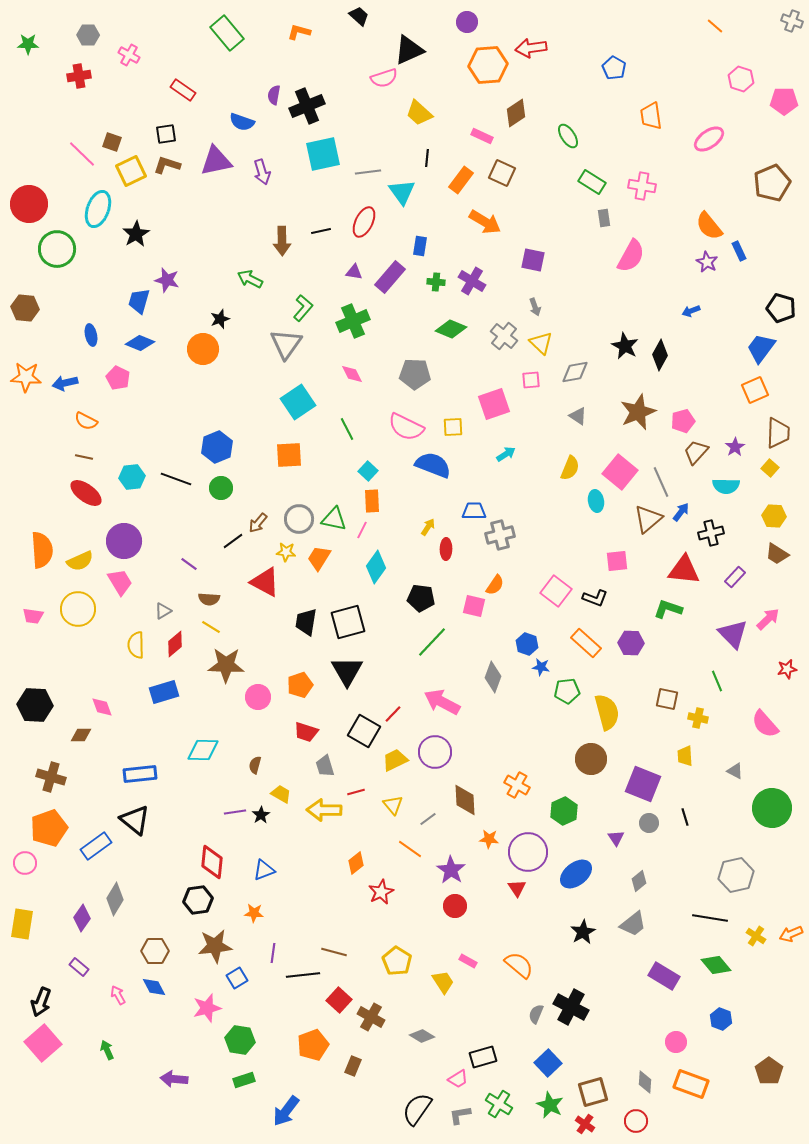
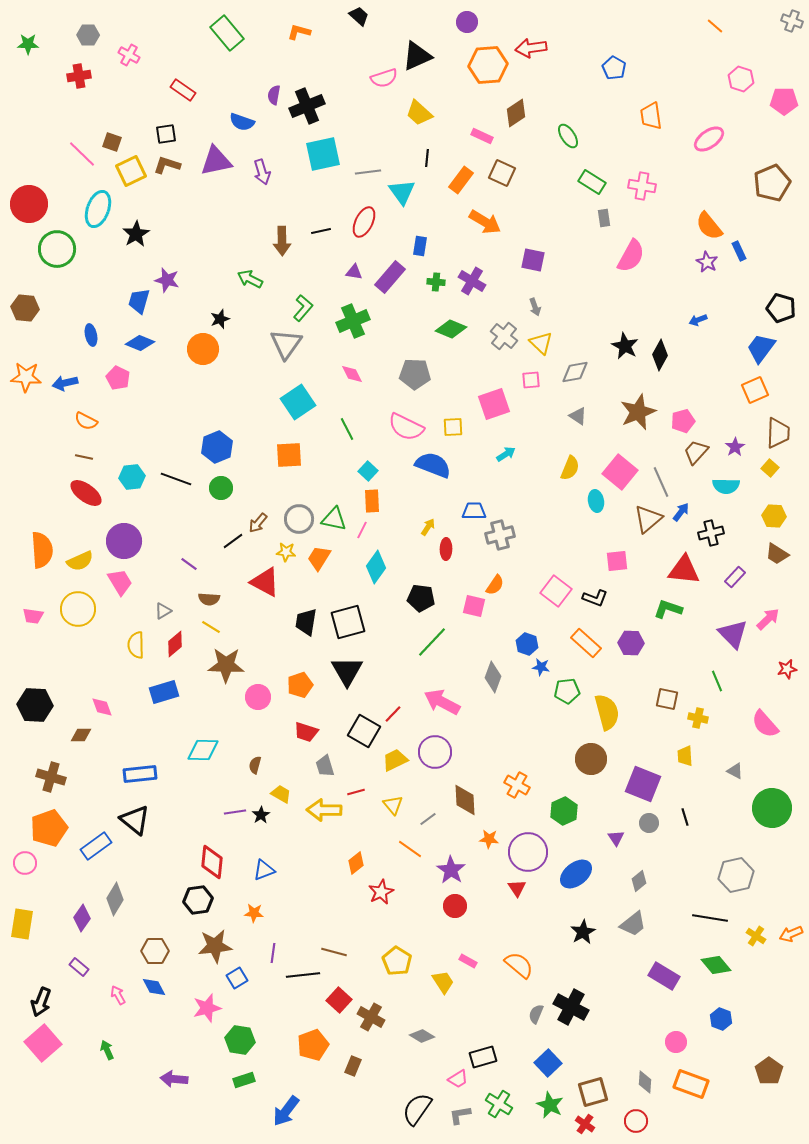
black triangle at (409, 50): moved 8 px right, 6 px down
blue arrow at (691, 311): moved 7 px right, 9 px down
